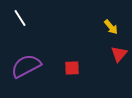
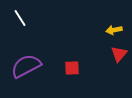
yellow arrow: moved 3 px right, 3 px down; rotated 119 degrees clockwise
